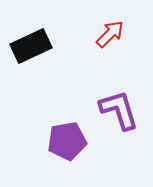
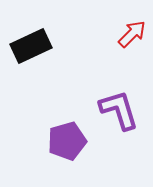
red arrow: moved 22 px right
purple pentagon: rotated 6 degrees counterclockwise
